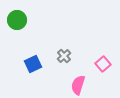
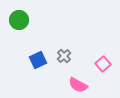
green circle: moved 2 px right
blue square: moved 5 px right, 4 px up
pink semicircle: rotated 78 degrees counterclockwise
